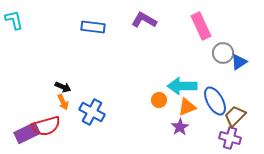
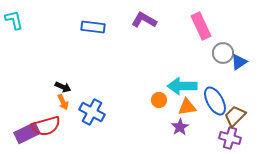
orange triangle: rotated 12 degrees clockwise
